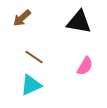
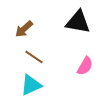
brown arrow: moved 2 px right, 11 px down
black triangle: moved 1 px left
